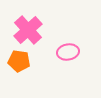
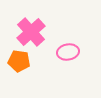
pink cross: moved 3 px right, 2 px down
